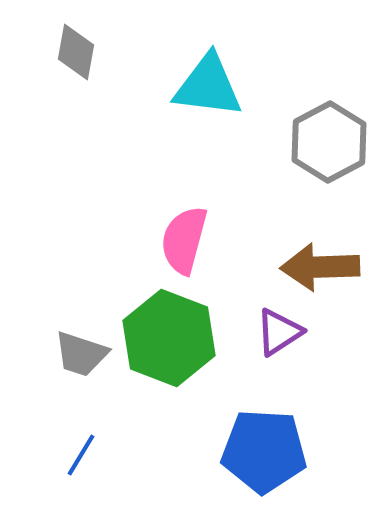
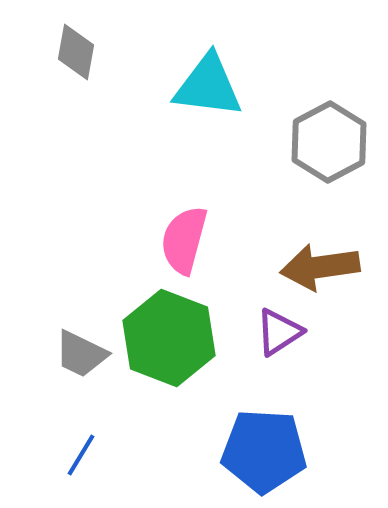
brown arrow: rotated 6 degrees counterclockwise
gray trapezoid: rotated 8 degrees clockwise
